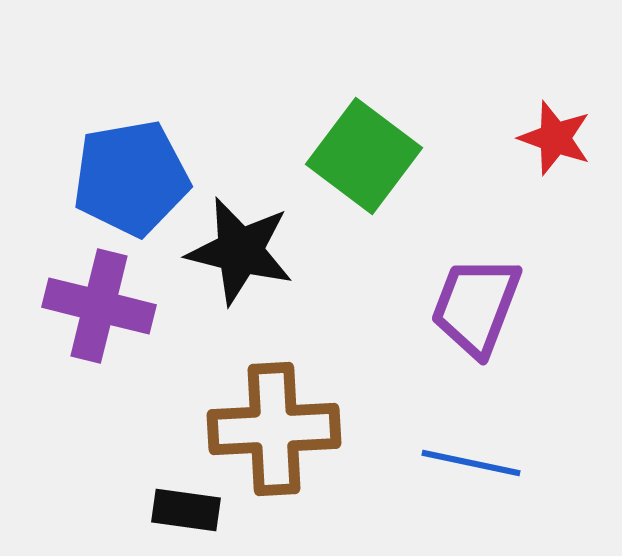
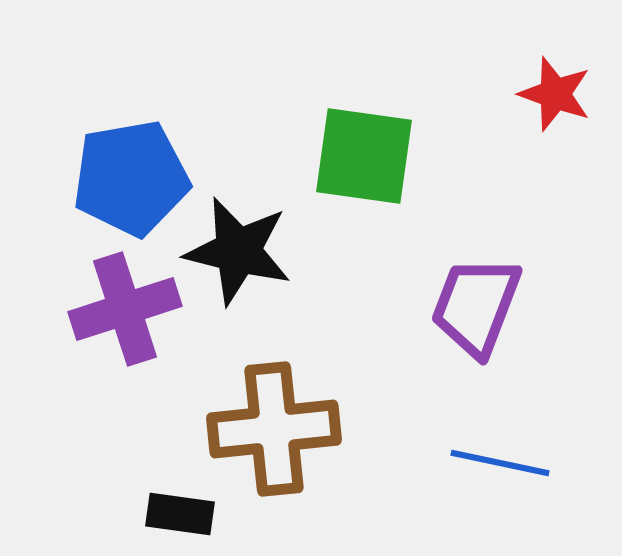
red star: moved 44 px up
green square: rotated 29 degrees counterclockwise
black star: moved 2 px left
purple cross: moved 26 px right, 3 px down; rotated 32 degrees counterclockwise
brown cross: rotated 3 degrees counterclockwise
blue line: moved 29 px right
black rectangle: moved 6 px left, 4 px down
